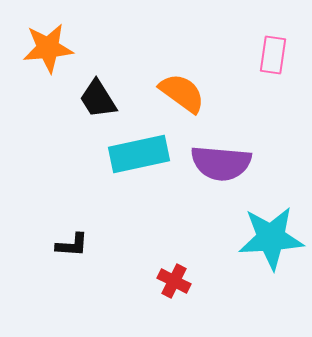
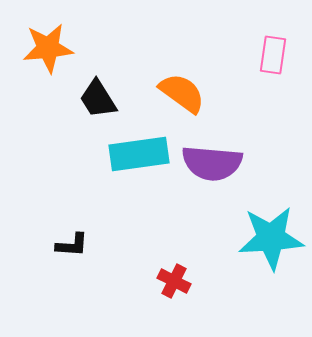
cyan rectangle: rotated 4 degrees clockwise
purple semicircle: moved 9 px left
